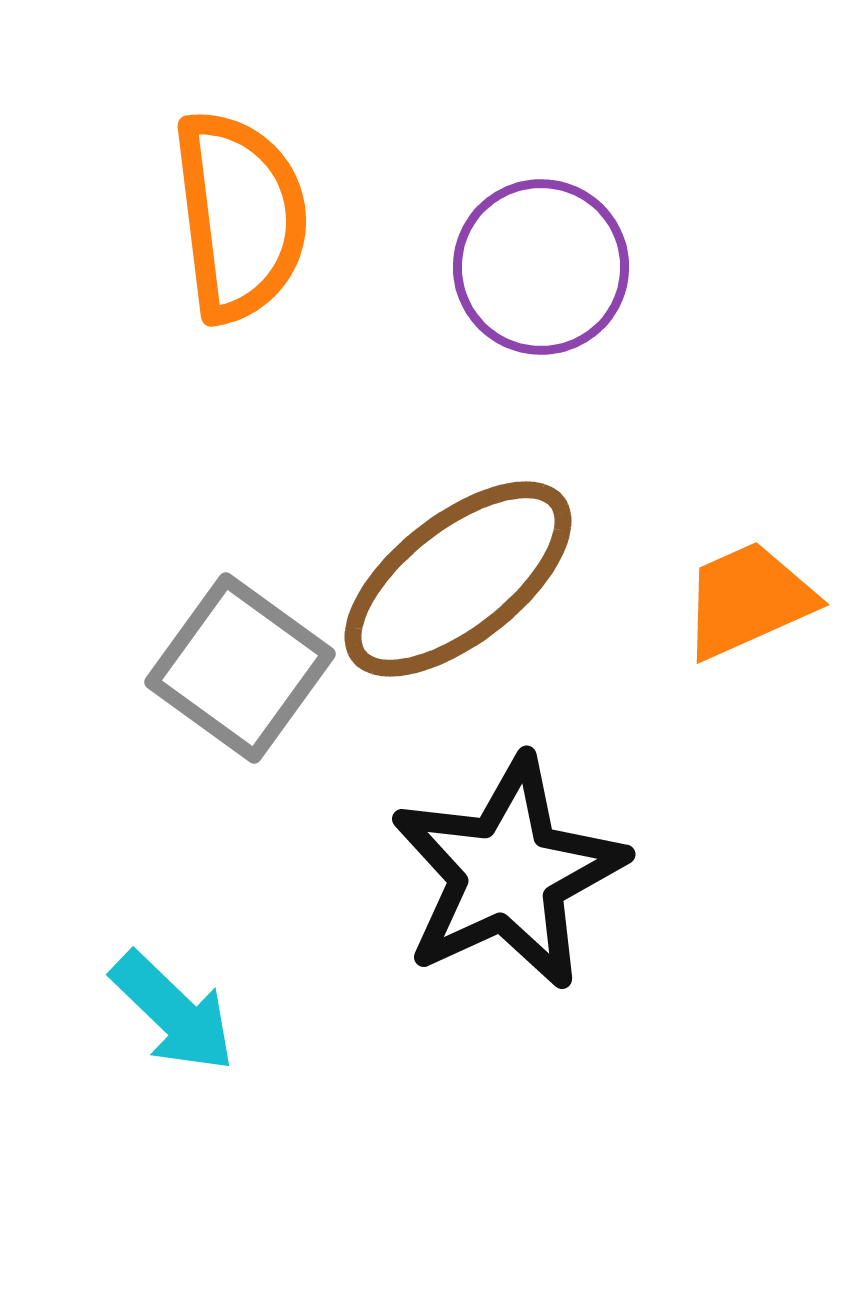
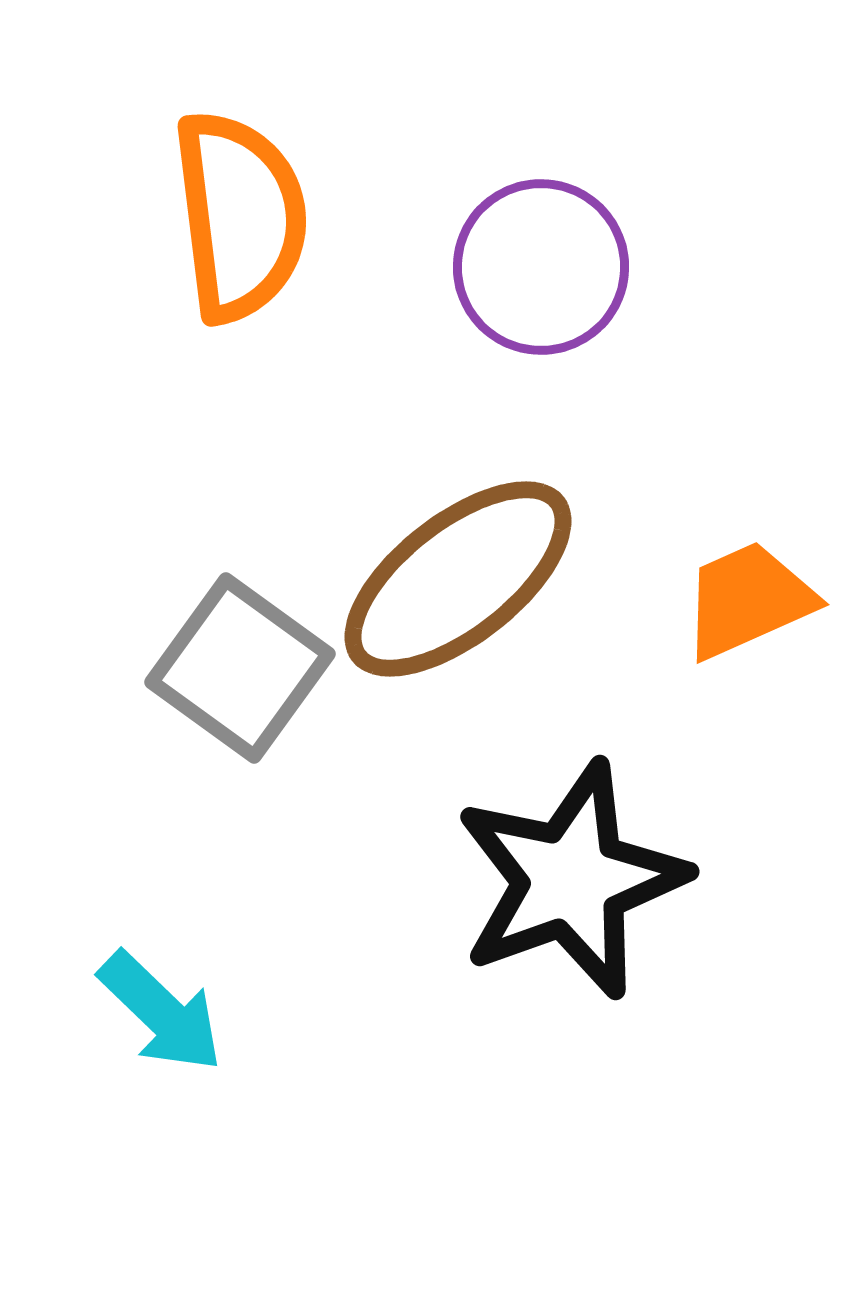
black star: moved 63 px right, 7 px down; rotated 5 degrees clockwise
cyan arrow: moved 12 px left
